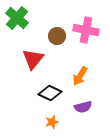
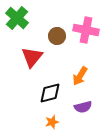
red triangle: moved 1 px left, 2 px up
black diamond: rotated 40 degrees counterclockwise
